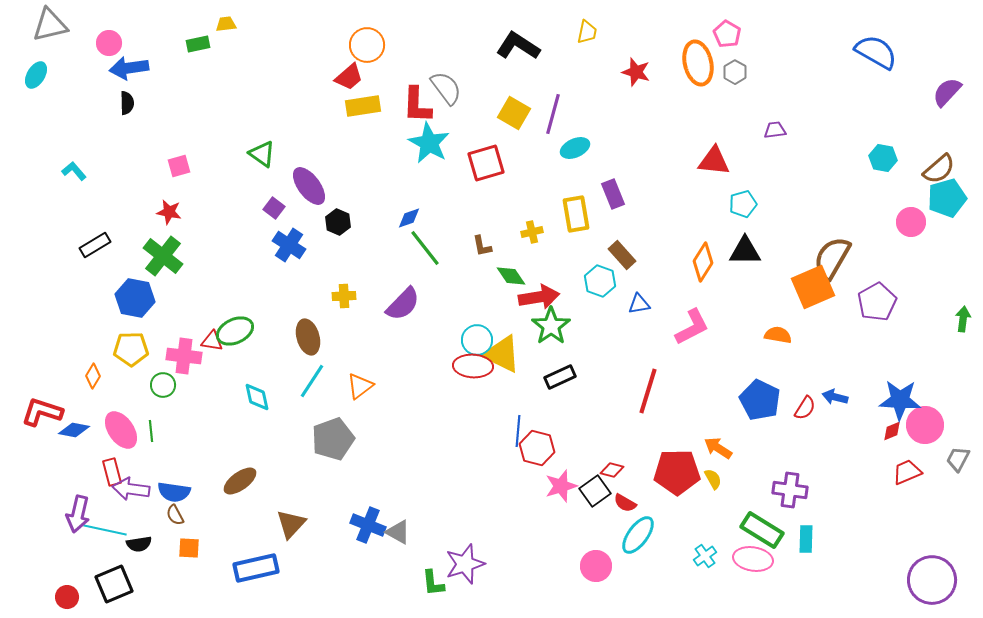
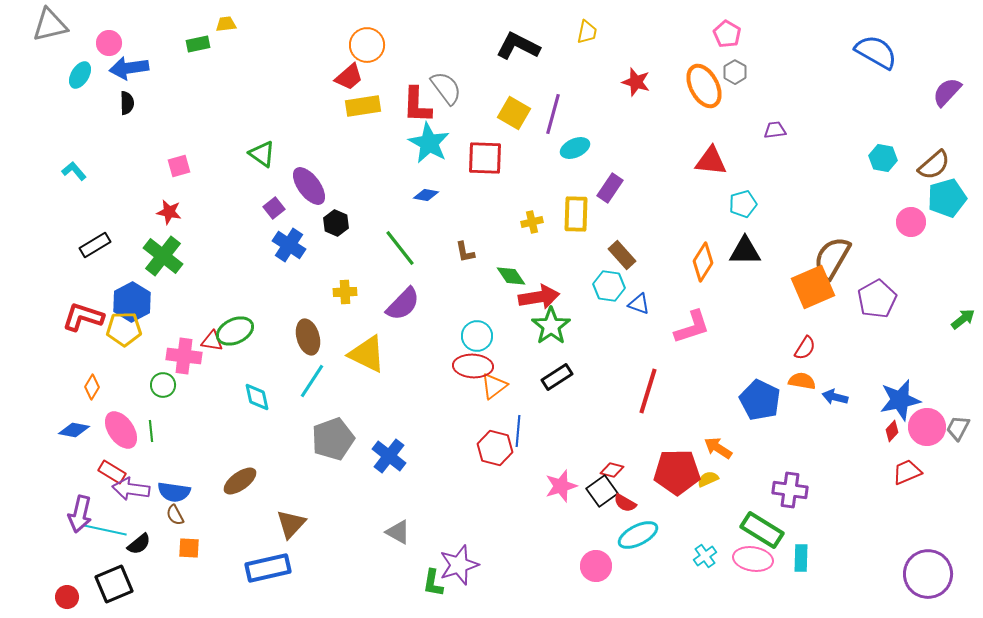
black L-shape at (518, 46): rotated 6 degrees counterclockwise
orange ellipse at (698, 63): moved 6 px right, 23 px down; rotated 15 degrees counterclockwise
red star at (636, 72): moved 10 px down
cyan ellipse at (36, 75): moved 44 px right
red triangle at (714, 161): moved 3 px left
red square at (486, 163): moved 1 px left, 5 px up; rotated 18 degrees clockwise
brown semicircle at (939, 169): moved 5 px left, 4 px up
purple rectangle at (613, 194): moved 3 px left, 6 px up; rotated 56 degrees clockwise
purple square at (274, 208): rotated 15 degrees clockwise
yellow rectangle at (576, 214): rotated 12 degrees clockwise
blue diamond at (409, 218): moved 17 px right, 23 px up; rotated 30 degrees clockwise
black hexagon at (338, 222): moved 2 px left, 1 px down
yellow cross at (532, 232): moved 10 px up
brown L-shape at (482, 246): moved 17 px left, 6 px down
green line at (425, 248): moved 25 px left
cyan hexagon at (600, 281): moved 9 px right, 5 px down; rotated 12 degrees counterclockwise
yellow cross at (344, 296): moved 1 px right, 4 px up
blue hexagon at (135, 298): moved 3 px left, 4 px down; rotated 21 degrees clockwise
purple pentagon at (877, 302): moved 3 px up
blue triangle at (639, 304): rotated 30 degrees clockwise
green arrow at (963, 319): rotated 45 degrees clockwise
pink L-shape at (692, 327): rotated 9 degrees clockwise
orange semicircle at (778, 335): moved 24 px right, 46 px down
cyan circle at (477, 340): moved 4 px up
yellow pentagon at (131, 349): moved 7 px left, 20 px up
yellow triangle at (502, 354): moved 135 px left
orange diamond at (93, 376): moved 1 px left, 11 px down
black rectangle at (560, 377): moved 3 px left; rotated 8 degrees counterclockwise
orange triangle at (360, 386): moved 134 px right
blue star at (900, 400): rotated 15 degrees counterclockwise
red semicircle at (805, 408): moved 60 px up
red L-shape at (42, 412): moved 41 px right, 95 px up
pink circle at (925, 425): moved 2 px right, 2 px down
red diamond at (892, 431): rotated 25 degrees counterclockwise
red hexagon at (537, 448): moved 42 px left
gray trapezoid at (958, 459): moved 31 px up
red rectangle at (112, 472): rotated 44 degrees counterclockwise
yellow semicircle at (713, 479): moved 5 px left; rotated 85 degrees counterclockwise
black square at (595, 491): moved 7 px right
purple arrow at (78, 514): moved 2 px right
blue cross at (368, 525): moved 21 px right, 69 px up; rotated 16 degrees clockwise
cyan ellipse at (638, 535): rotated 27 degrees clockwise
cyan rectangle at (806, 539): moved 5 px left, 19 px down
black semicircle at (139, 544): rotated 30 degrees counterclockwise
purple star at (465, 564): moved 6 px left, 1 px down
blue rectangle at (256, 568): moved 12 px right
purple circle at (932, 580): moved 4 px left, 6 px up
green L-shape at (433, 583): rotated 16 degrees clockwise
